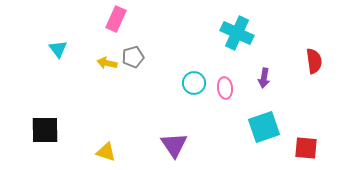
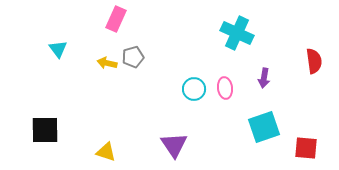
cyan circle: moved 6 px down
